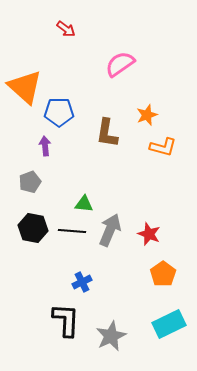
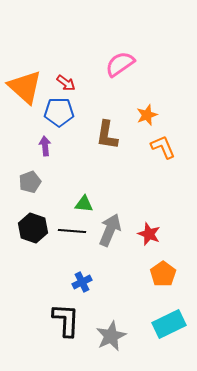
red arrow: moved 54 px down
brown L-shape: moved 2 px down
orange L-shape: rotated 128 degrees counterclockwise
black hexagon: rotated 8 degrees clockwise
